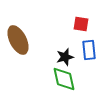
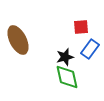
red square: moved 3 px down; rotated 14 degrees counterclockwise
blue rectangle: moved 1 px right, 1 px up; rotated 42 degrees clockwise
green diamond: moved 3 px right, 2 px up
